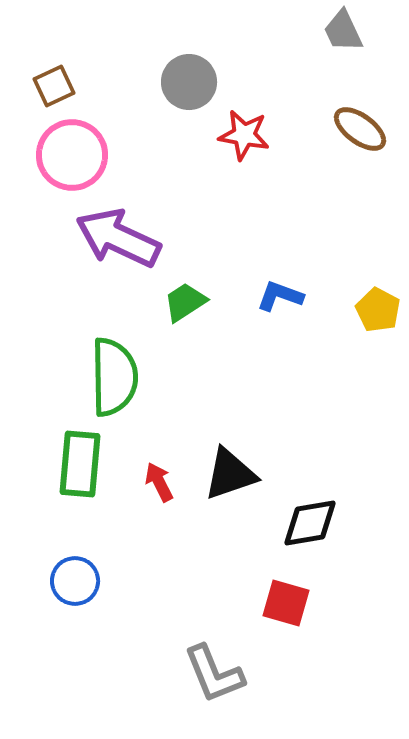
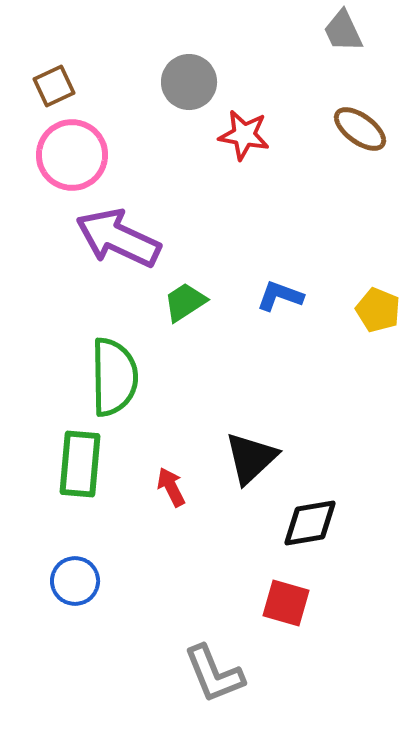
yellow pentagon: rotated 6 degrees counterclockwise
black triangle: moved 21 px right, 16 px up; rotated 24 degrees counterclockwise
red arrow: moved 12 px right, 5 px down
